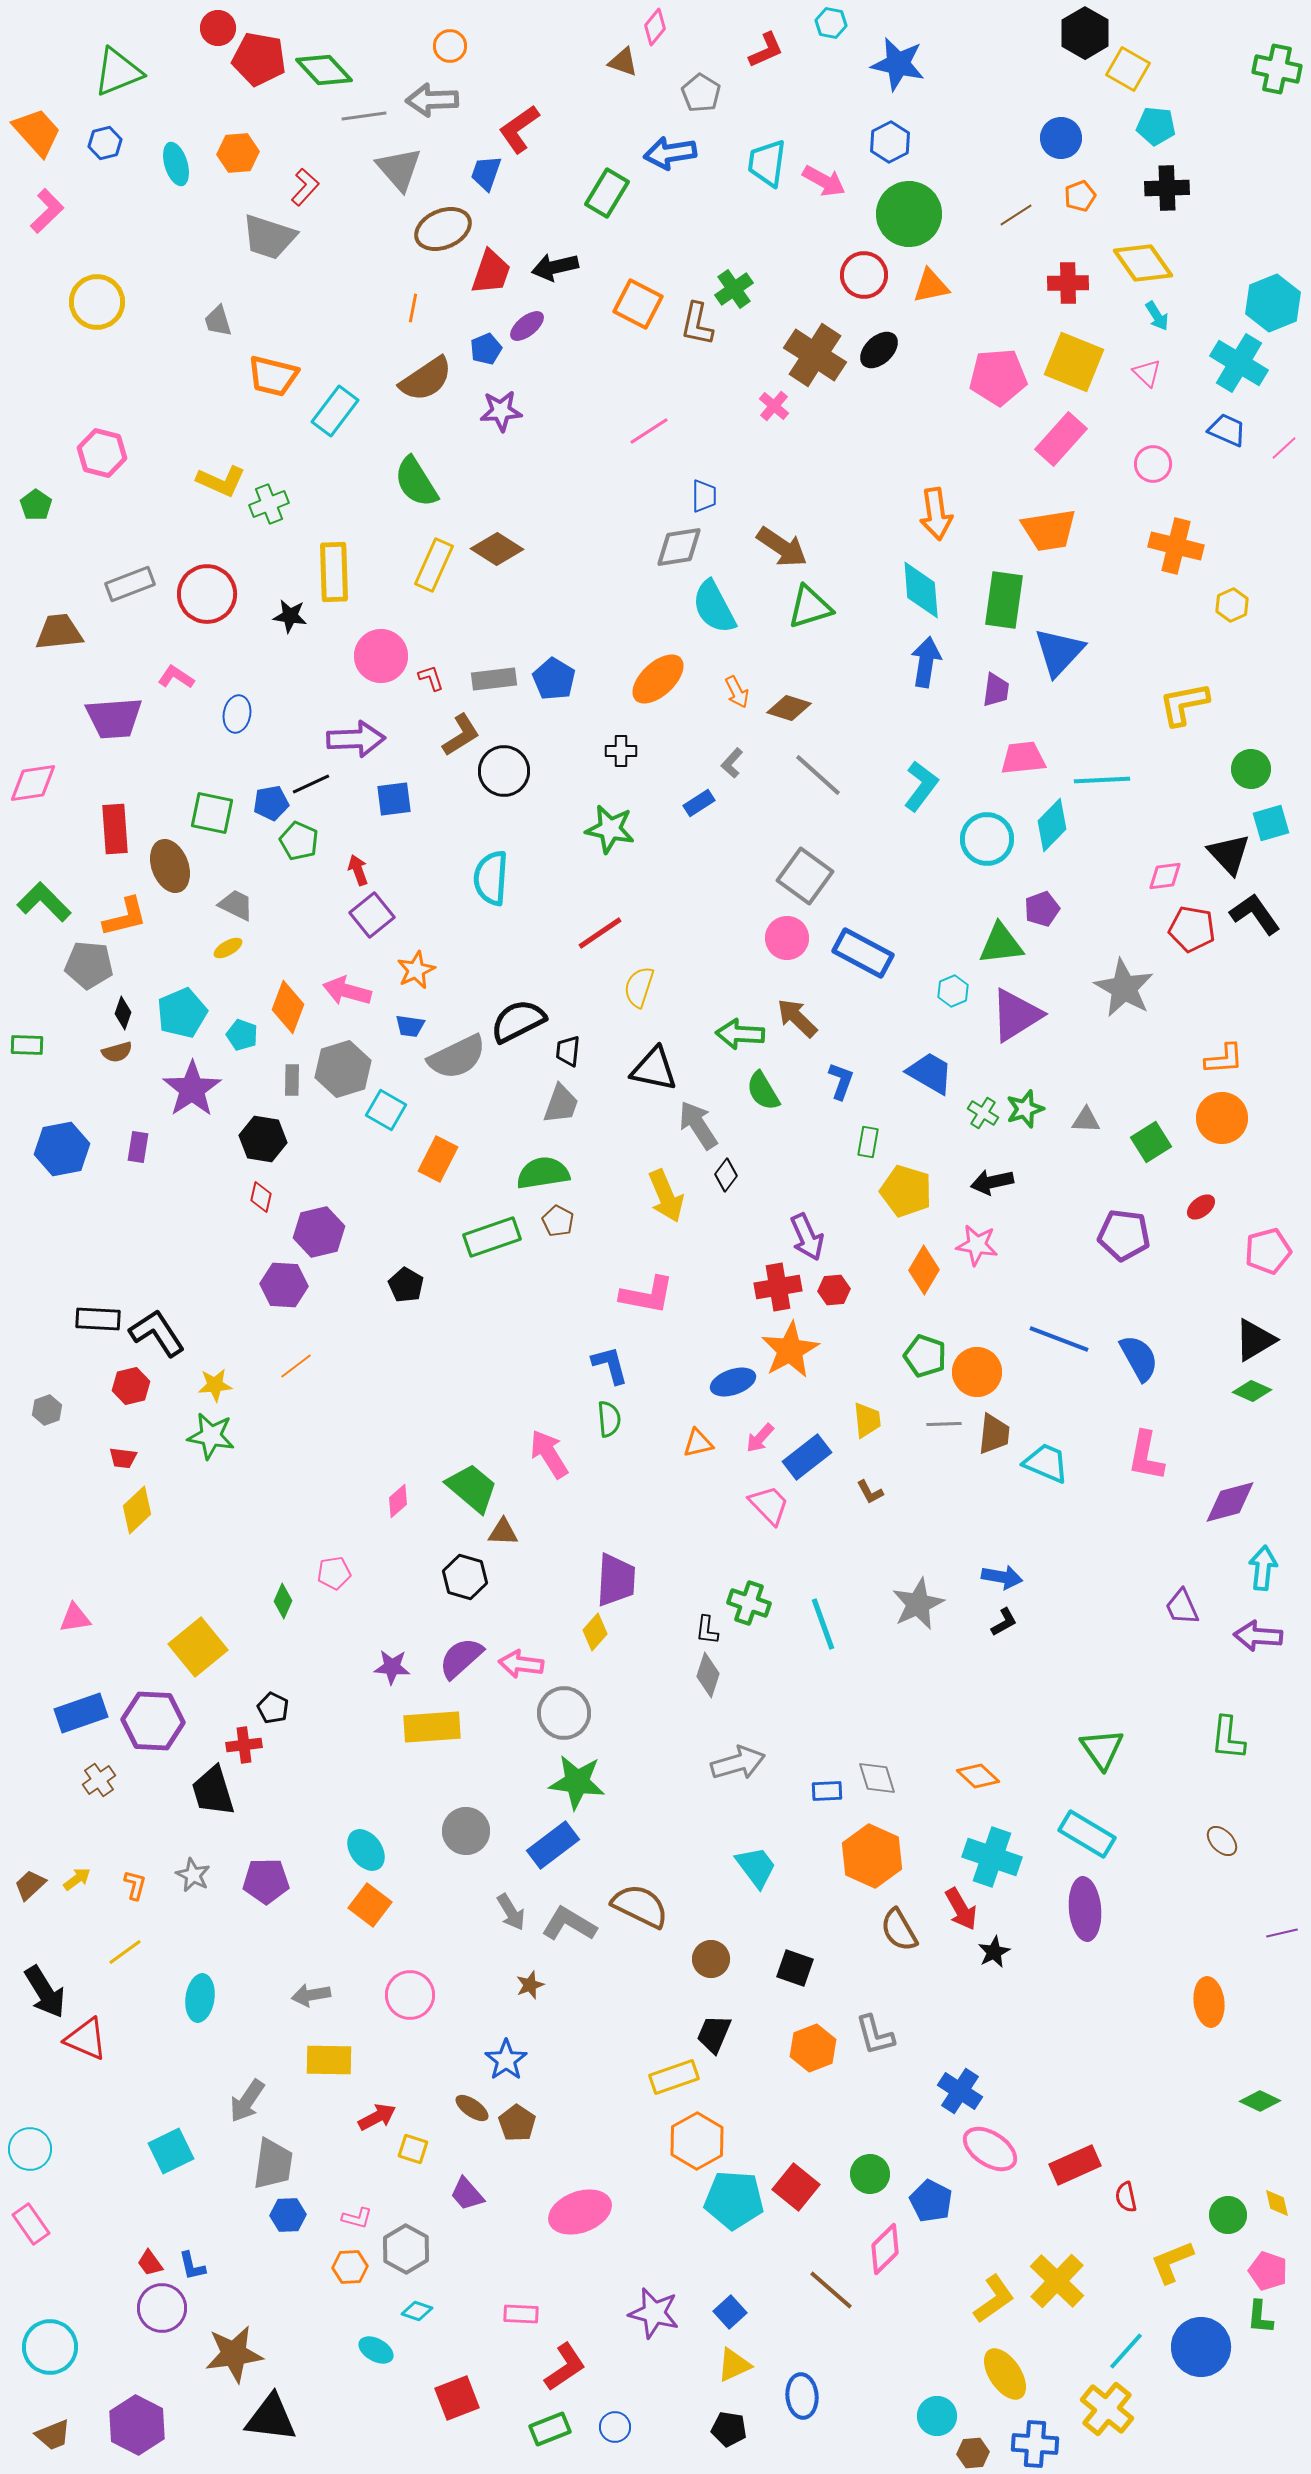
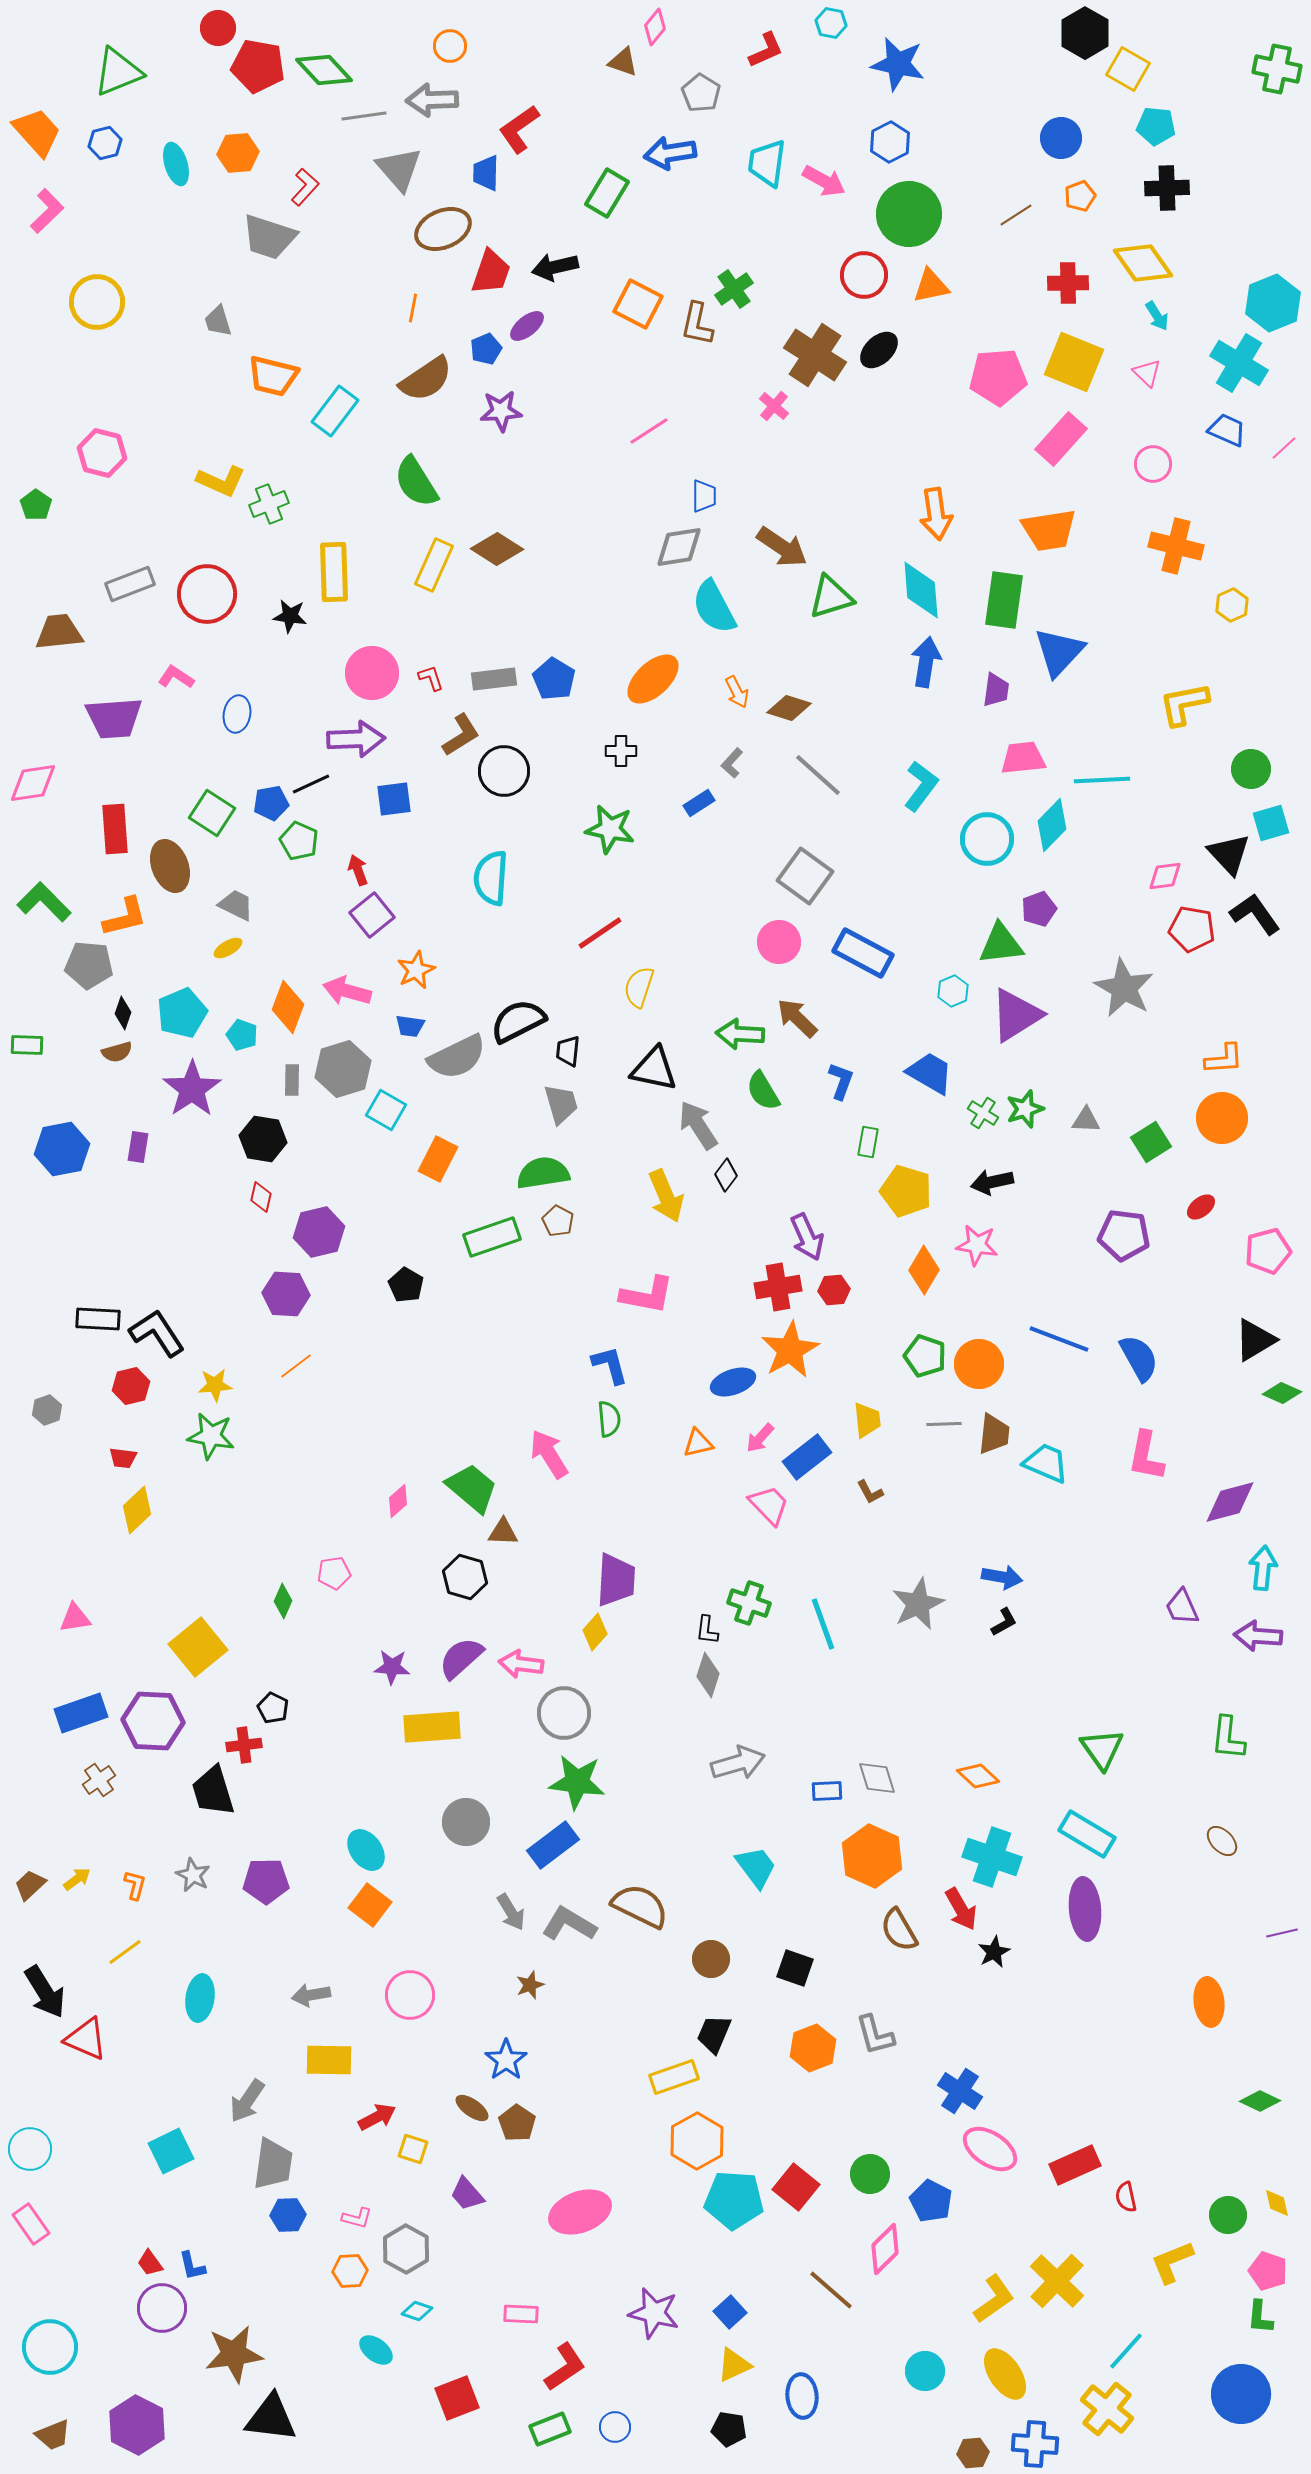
red pentagon at (259, 59): moved 1 px left, 7 px down
blue trapezoid at (486, 173): rotated 18 degrees counterclockwise
green triangle at (810, 607): moved 21 px right, 10 px up
pink circle at (381, 656): moved 9 px left, 17 px down
orange ellipse at (658, 679): moved 5 px left
green square at (212, 813): rotated 21 degrees clockwise
purple pentagon at (1042, 909): moved 3 px left
pink circle at (787, 938): moved 8 px left, 4 px down
gray trapezoid at (561, 1104): rotated 36 degrees counterclockwise
purple hexagon at (284, 1285): moved 2 px right, 9 px down
orange circle at (977, 1372): moved 2 px right, 8 px up
green diamond at (1252, 1391): moved 30 px right, 2 px down
gray circle at (466, 1831): moved 9 px up
orange hexagon at (350, 2267): moved 4 px down
blue circle at (1201, 2347): moved 40 px right, 47 px down
cyan ellipse at (376, 2350): rotated 8 degrees clockwise
cyan circle at (937, 2416): moved 12 px left, 45 px up
